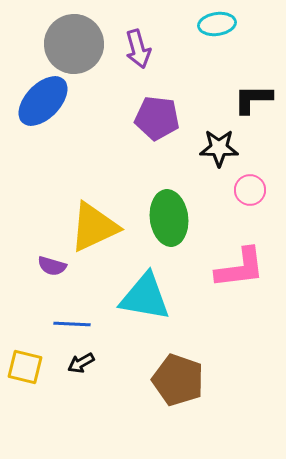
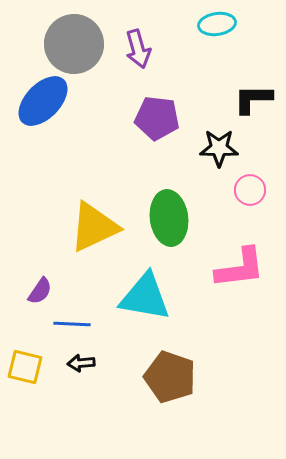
purple semicircle: moved 12 px left, 25 px down; rotated 72 degrees counterclockwise
black arrow: rotated 24 degrees clockwise
brown pentagon: moved 8 px left, 3 px up
